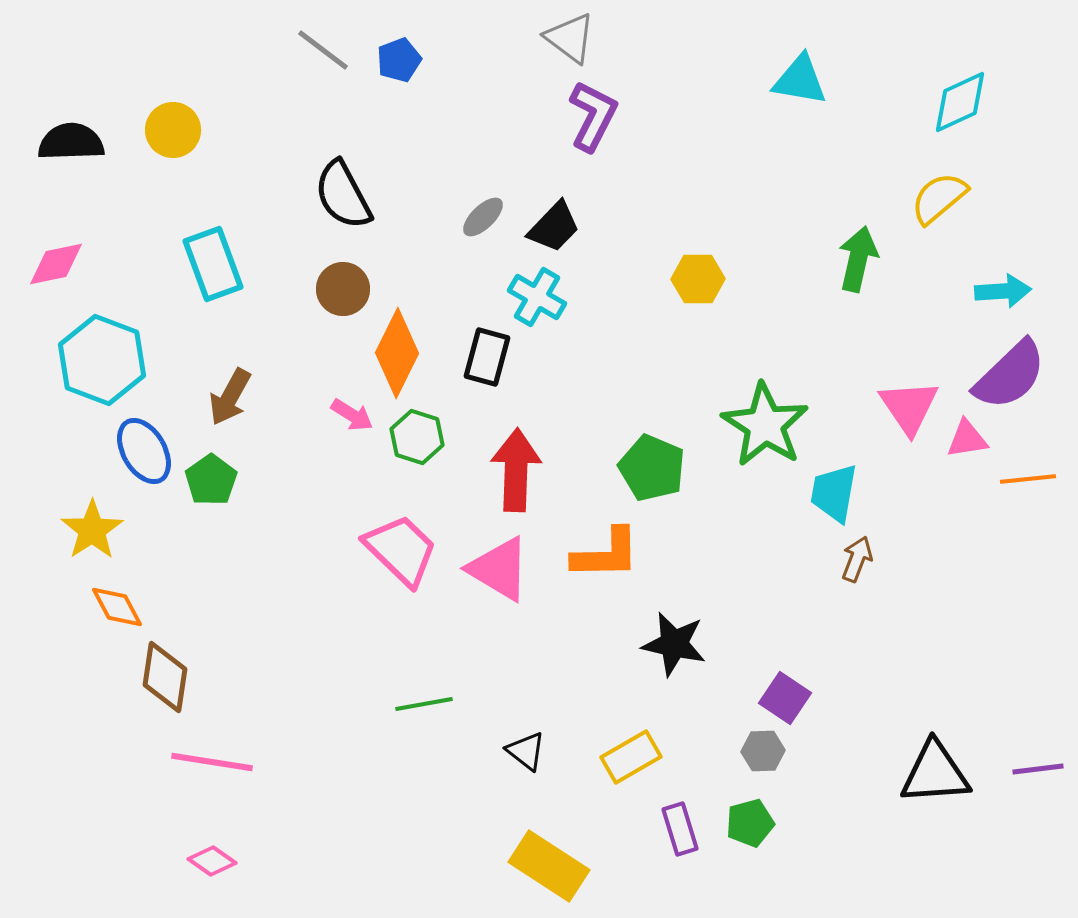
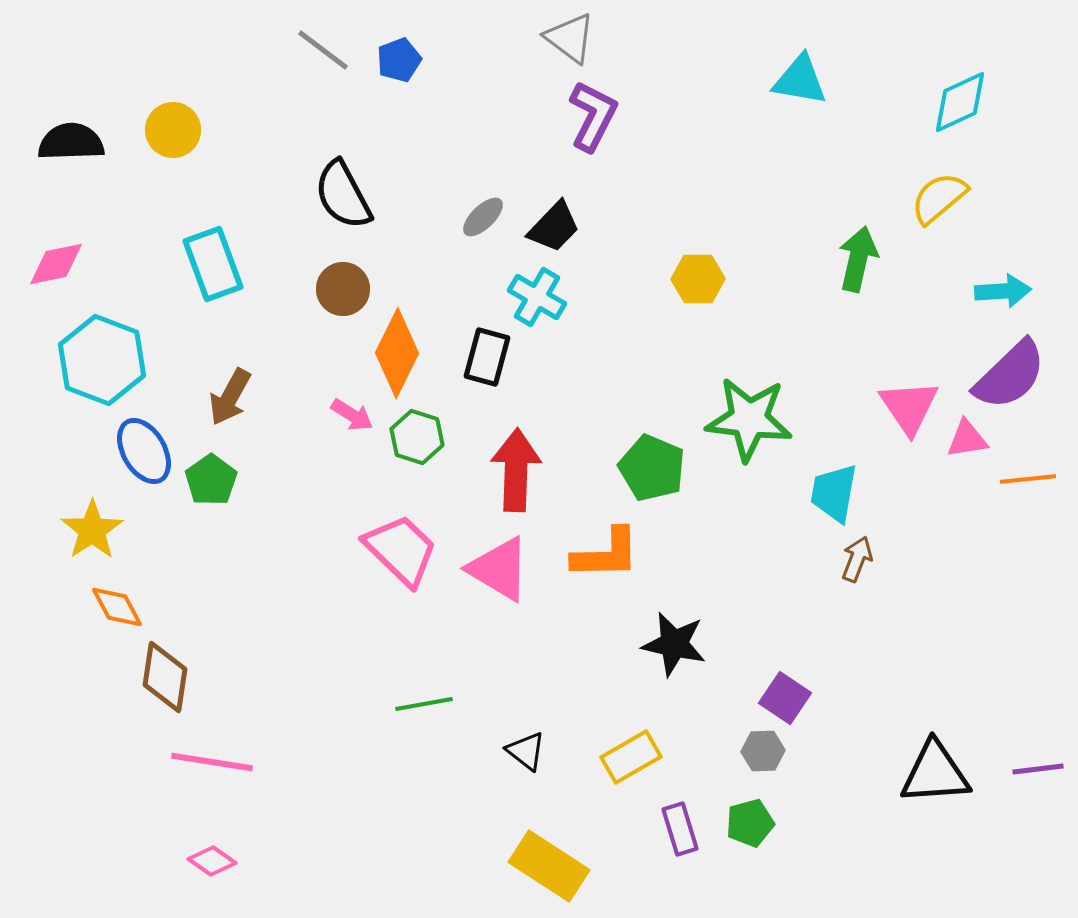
green star at (765, 425): moved 16 px left, 6 px up; rotated 26 degrees counterclockwise
